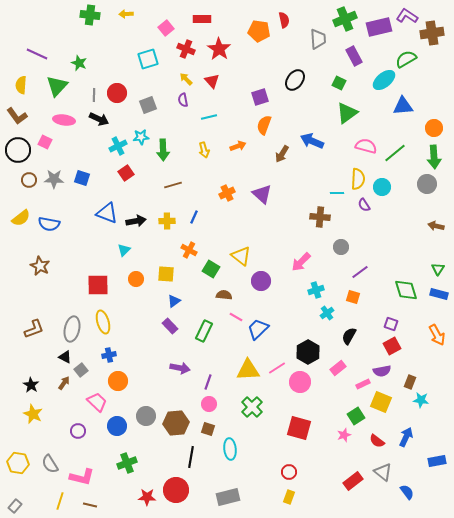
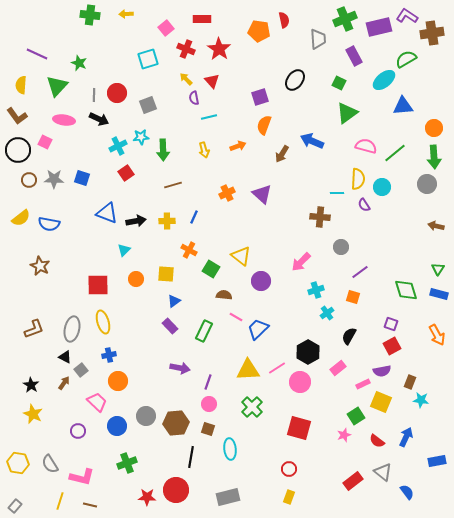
purple semicircle at (183, 100): moved 11 px right, 2 px up
red circle at (289, 472): moved 3 px up
